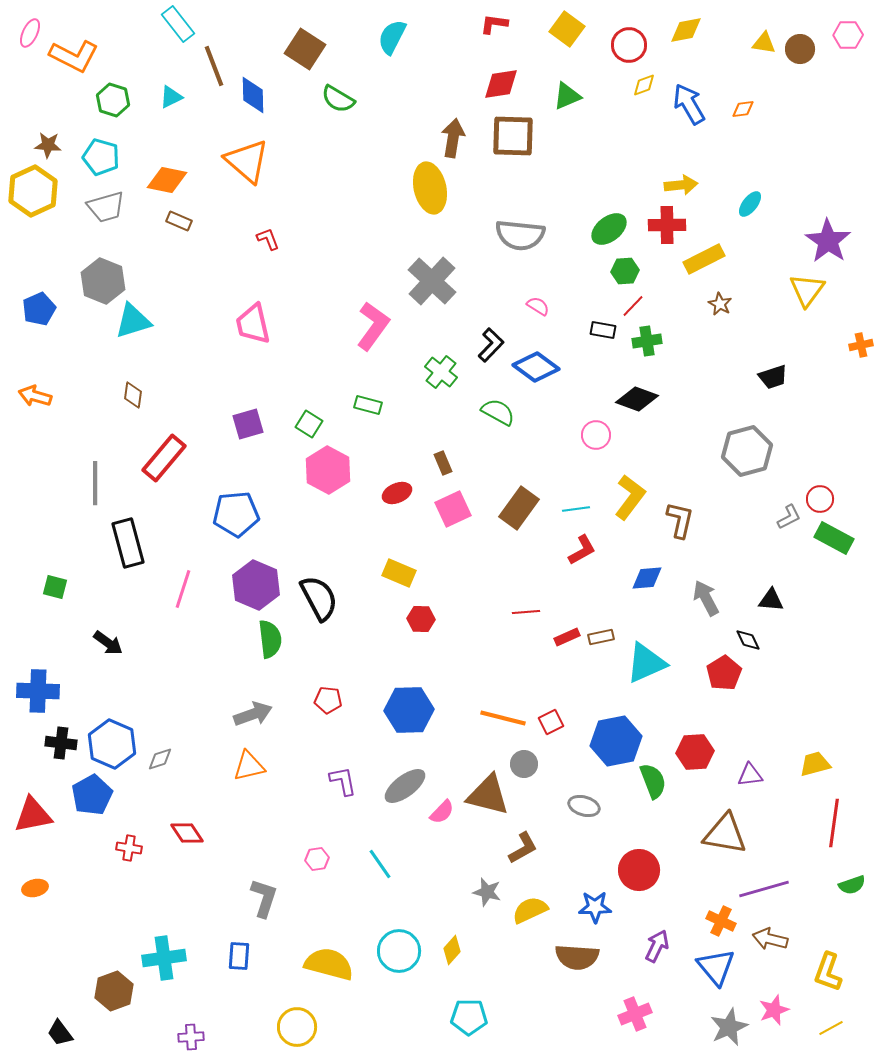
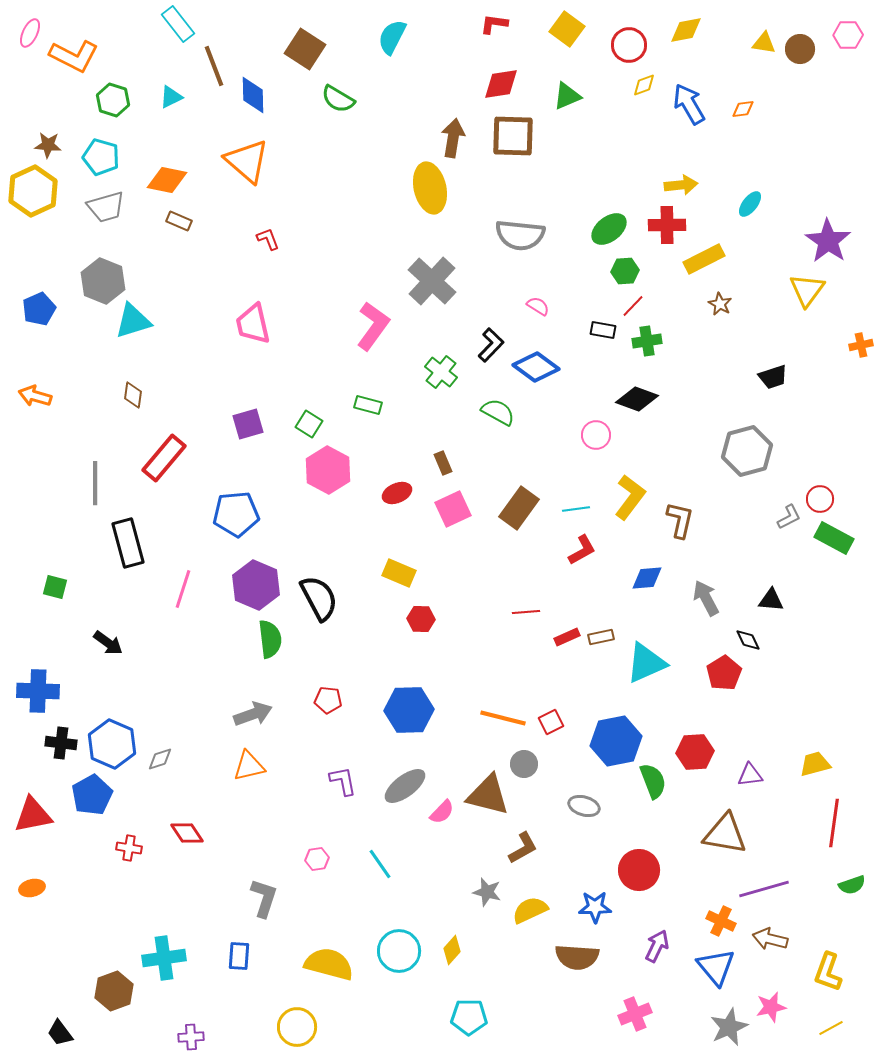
orange ellipse at (35, 888): moved 3 px left
pink star at (774, 1010): moved 3 px left, 3 px up; rotated 8 degrees clockwise
